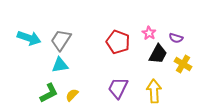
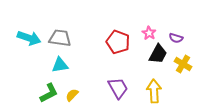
gray trapezoid: moved 1 px left, 2 px up; rotated 65 degrees clockwise
purple trapezoid: rotated 125 degrees clockwise
